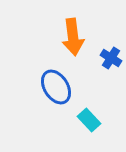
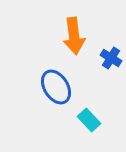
orange arrow: moved 1 px right, 1 px up
